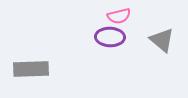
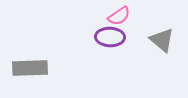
pink semicircle: rotated 20 degrees counterclockwise
gray rectangle: moved 1 px left, 1 px up
